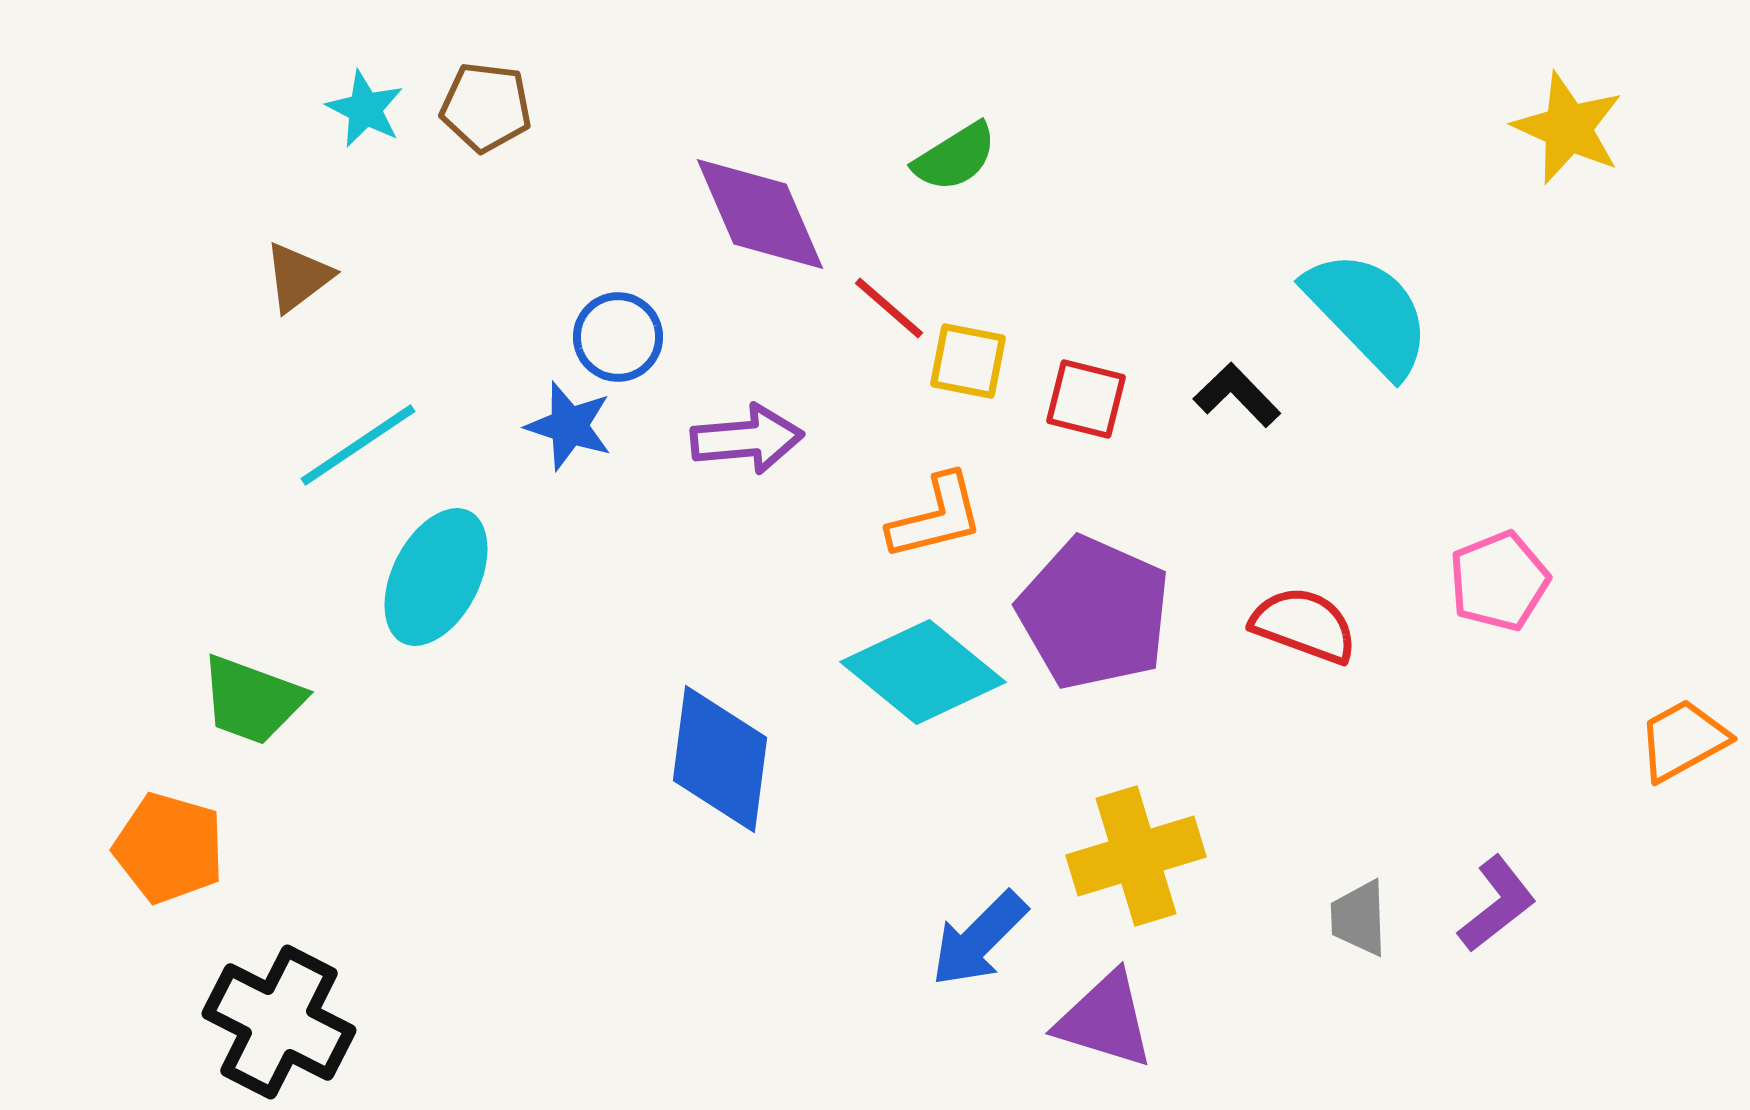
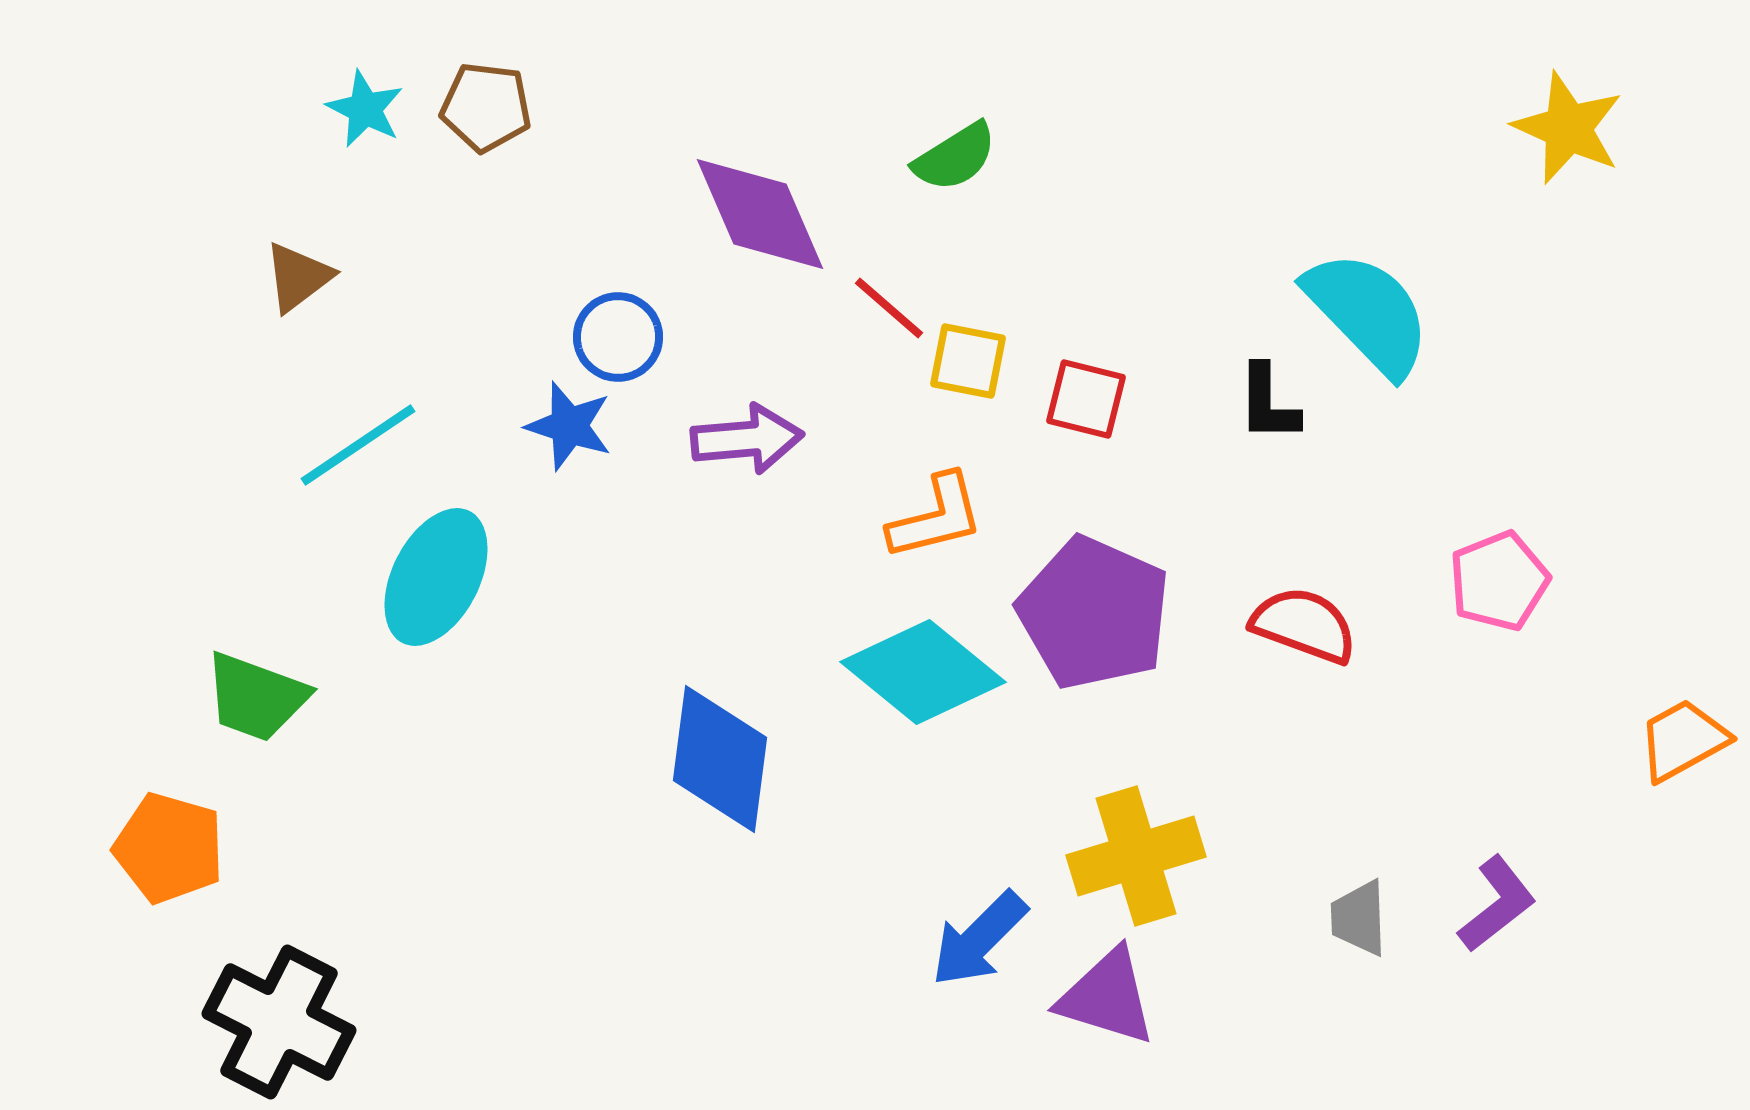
black L-shape: moved 31 px right, 8 px down; rotated 136 degrees counterclockwise
green trapezoid: moved 4 px right, 3 px up
purple triangle: moved 2 px right, 23 px up
